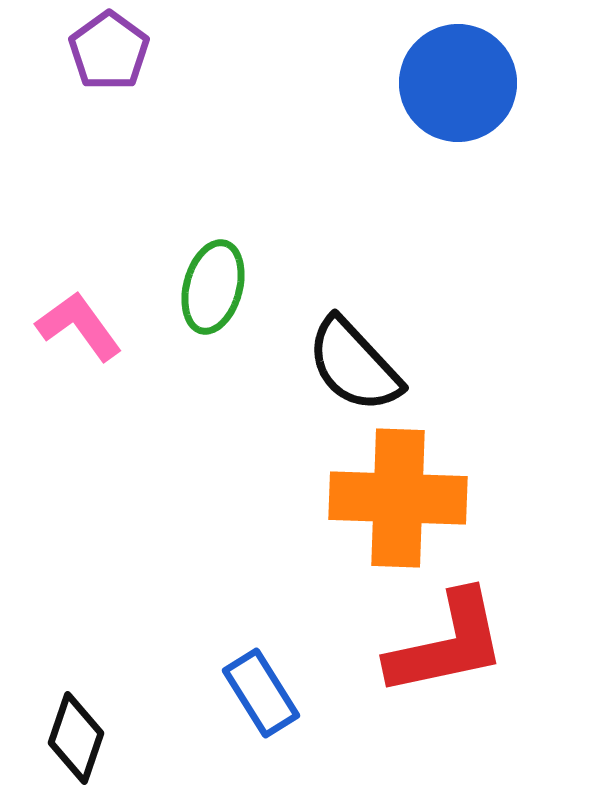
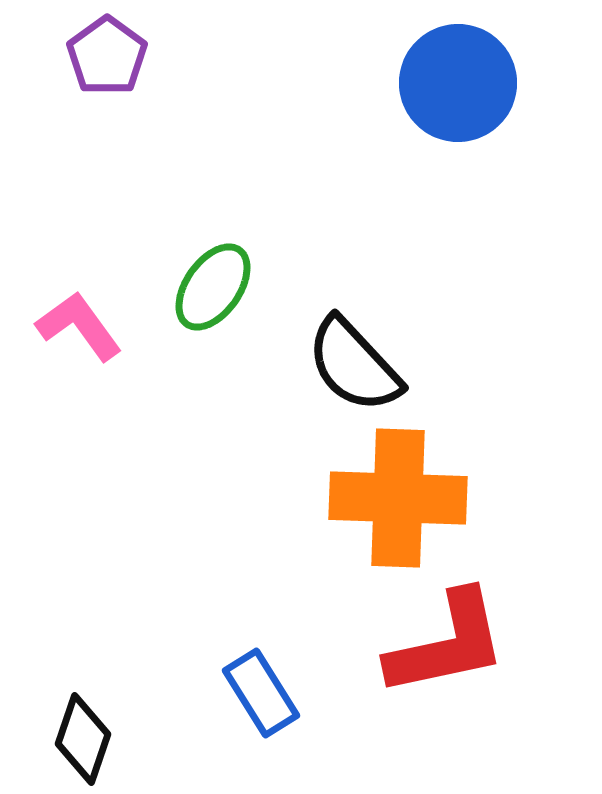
purple pentagon: moved 2 px left, 5 px down
green ellipse: rotated 20 degrees clockwise
black diamond: moved 7 px right, 1 px down
